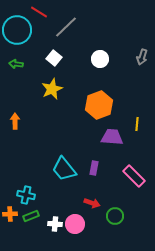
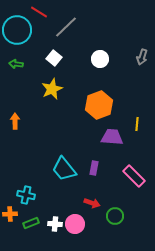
green rectangle: moved 7 px down
